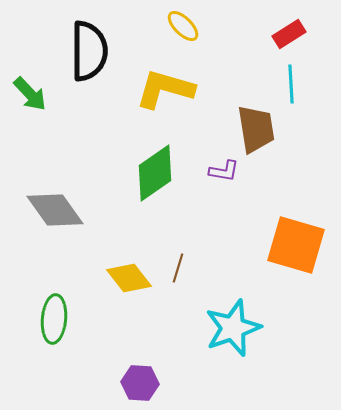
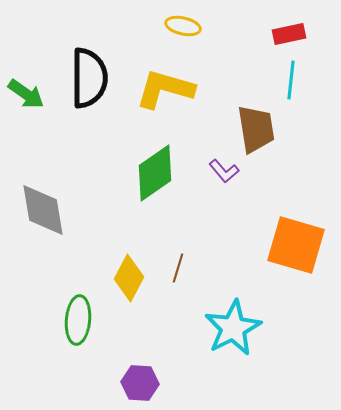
yellow ellipse: rotated 32 degrees counterclockwise
red rectangle: rotated 20 degrees clockwise
black semicircle: moved 27 px down
cyan line: moved 4 px up; rotated 9 degrees clockwise
green arrow: moved 4 px left; rotated 12 degrees counterclockwise
purple L-shape: rotated 40 degrees clockwise
gray diamond: moved 12 px left; rotated 26 degrees clockwise
yellow diamond: rotated 66 degrees clockwise
green ellipse: moved 24 px right, 1 px down
cyan star: rotated 8 degrees counterclockwise
